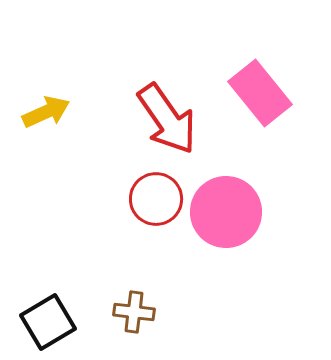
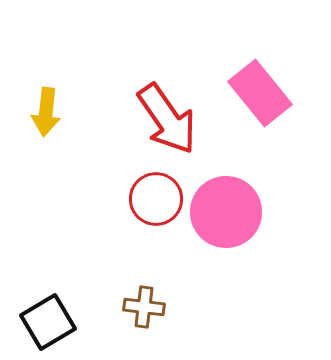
yellow arrow: rotated 120 degrees clockwise
brown cross: moved 10 px right, 5 px up
